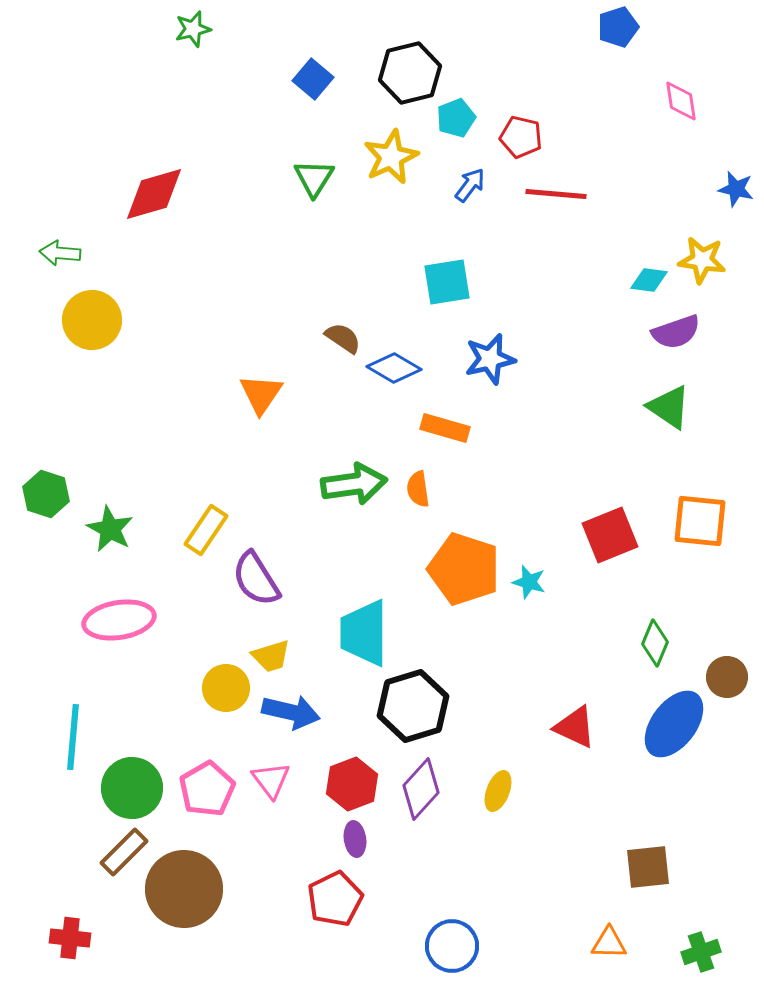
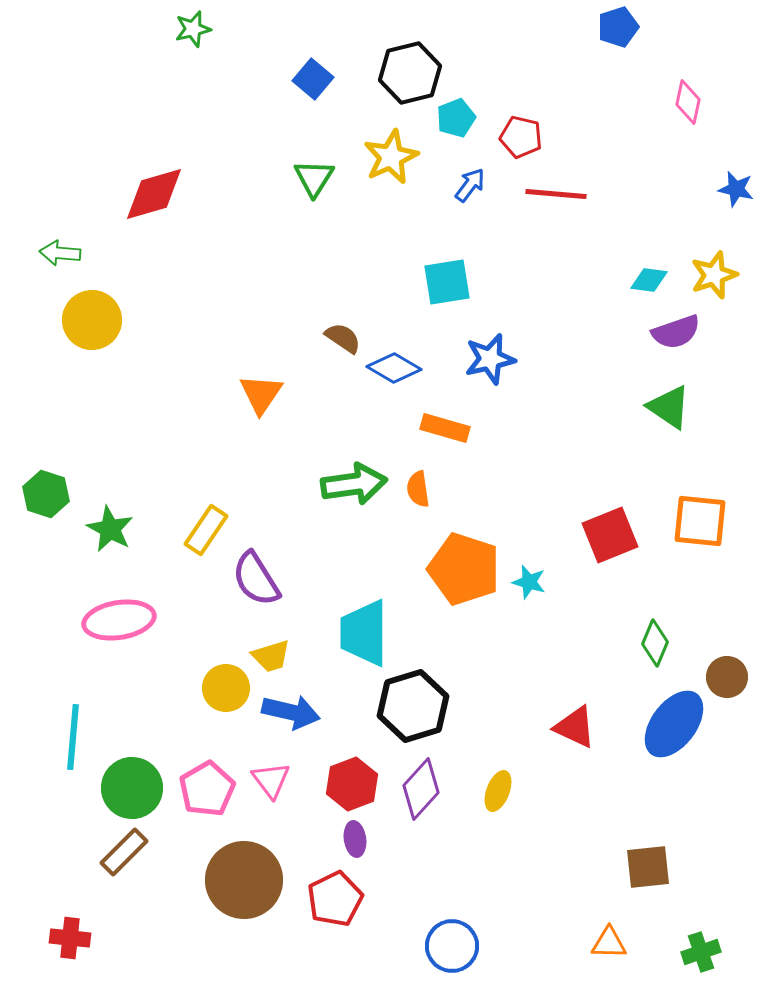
pink diamond at (681, 101): moved 7 px right, 1 px down; rotated 21 degrees clockwise
yellow star at (702, 260): moved 12 px right, 15 px down; rotated 27 degrees counterclockwise
brown circle at (184, 889): moved 60 px right, 9 px up
